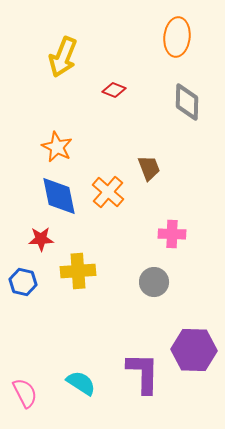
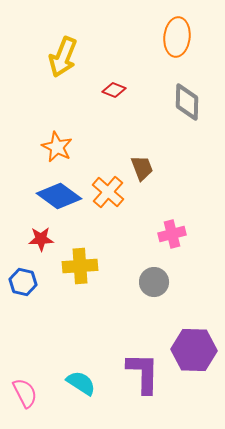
brown trapezoid: moved 7 px left
blue diamond: rotated 42 degrees counterclockwise
pink cross: rotated 16 degrees counterclockwise
yellow cross: moved 2 px right, 5 px up
